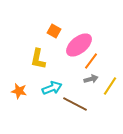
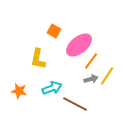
yellow line: moved 3 px left, 10 px up
